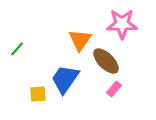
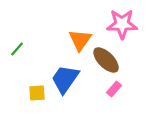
brown ellipse: moved 1 px up
yellow square: moved 1 px left, 1 px up
